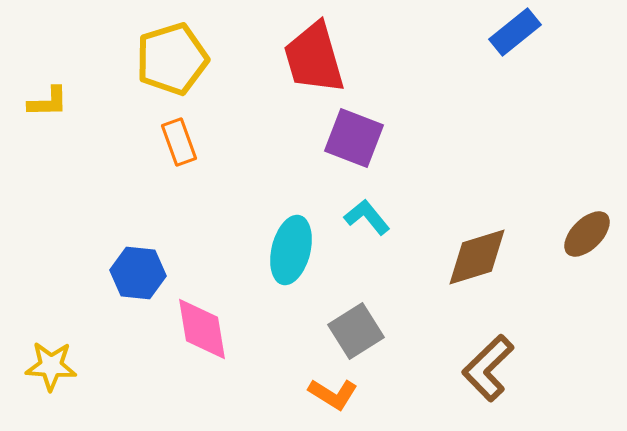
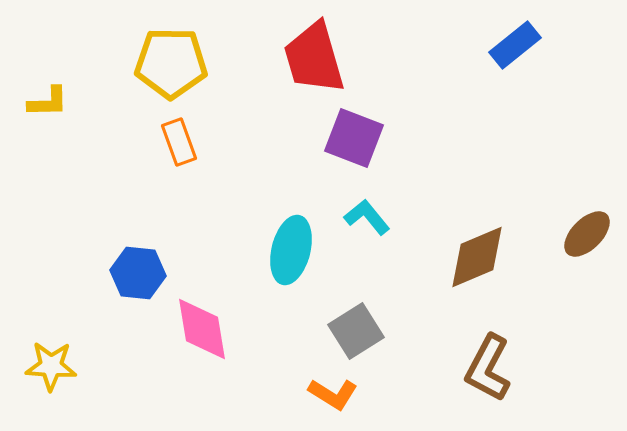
blue rectangle: moved 13 px down
yellow pentagon: moved 1 px left, 4 px down; rotated 18 degrees clockwise
brown diamond: rotated 6 degrees counterclockwise
brown L-shape: rotated 18 degrees counterclockwise
